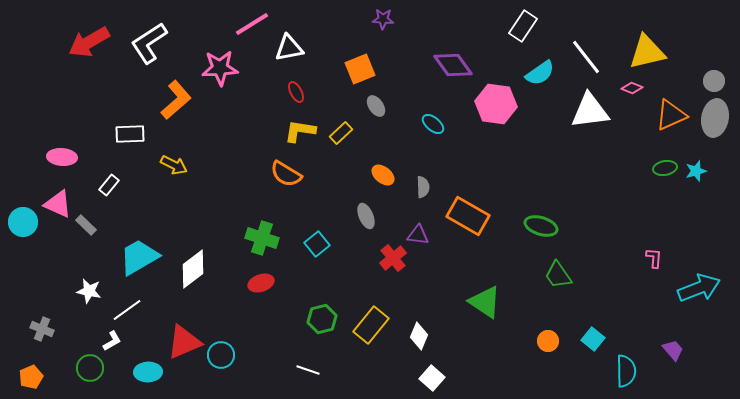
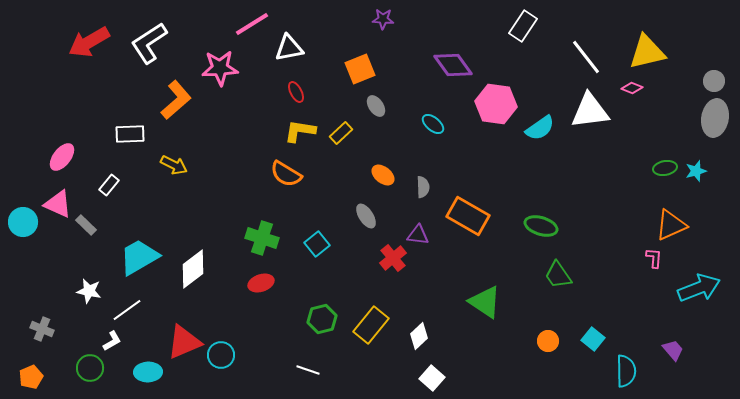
cyan semicircle at (540, 73): moved 55 px down
orange triangle at (671, 115): moved 110 px down
pink ellipse at (62, 157): rotated 56 degrees counterclockwise
gray ellipse at (366, 216): rotated 10 degrees counterclockwise
white diamond at (419, 336): rotated 24 degrees clockwise
